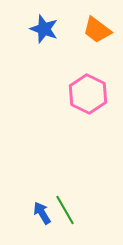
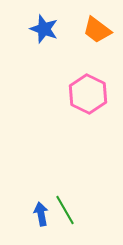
blue arrow: moved 1 px left, 1 px down; rotated 20 degrees clockwise
